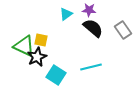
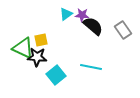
purple star: moved 7 px left, 5 px down
black semicircle: moved 2 px up
yellow square: rotated 24 degrees counterclockwise
green triangle: moved 1 px left, 2 px down
black star: rotated 30 degrees clockwise
cyan line: rotated 25 degrees clockwise
cyan square: rotated 18 degrees clockwise
